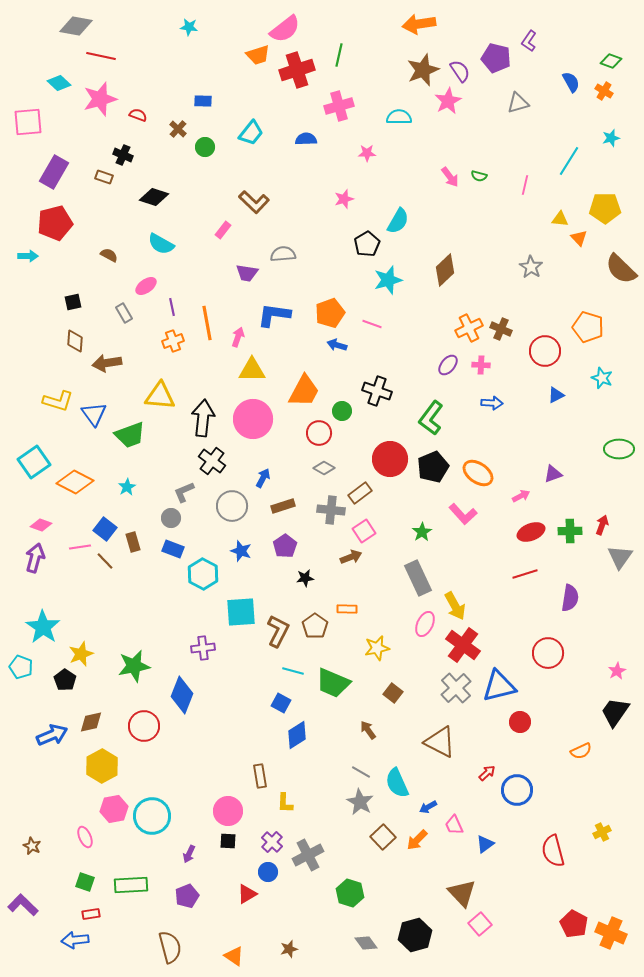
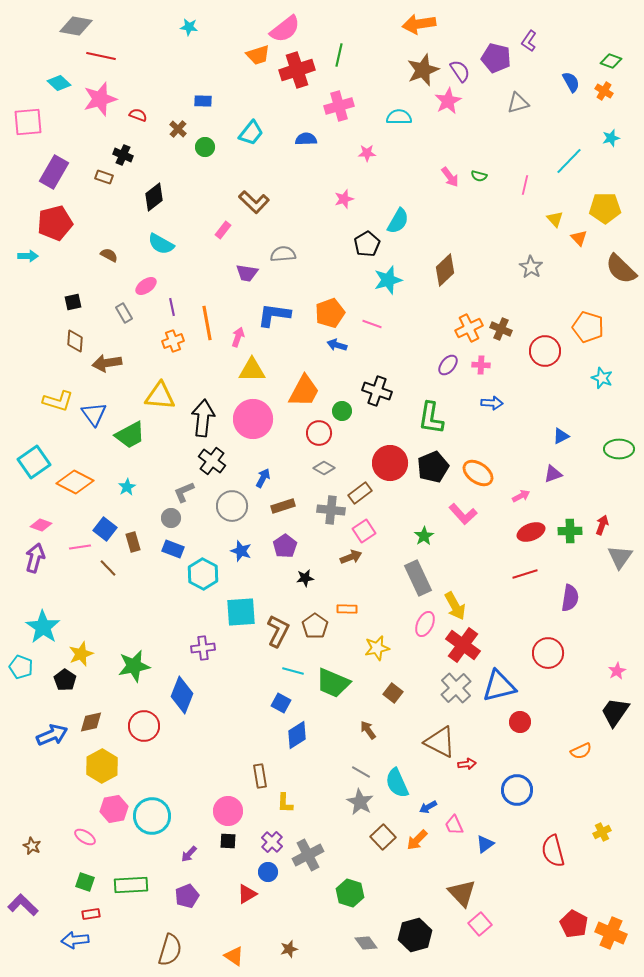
cyan line at (569, 161): rotated 12 degrees clockwise
black diamond at (154, 197): rotated 56 degrees counterclockwise
yellow triangle at (560, 219): moved 5 px left; rotated 42 degrees clockwise
blue triangle at (556, 395): moved 5 px right, 41 px down
green L-shape at (431, 418): rotated 28 degrees counterclockwise
green trapezoid at (130, 435): rotated 8 degrees counterclockwise
red circle at (390, 459): moved 4 px down
green star at (422, 532): moved 2 px right, 4 px down
brown line at (105, 561): moved 3 px right, 7 px down
red arrow at (487, 773): moved 20 px left, 9 px up; rotated 36 degrees clockwise
pink ellipse at (85, 837): rotated 35 degrees counterclockwise
purple arrow at (189, 854): rotated 18 degrees clockwise
brown semicircle at (170, 947): moved 3 px down; rotated 32 degrees clockwise
